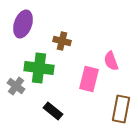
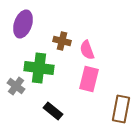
pink semicircle: moved 24 px left, 11 px up
